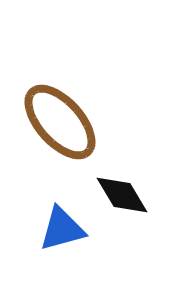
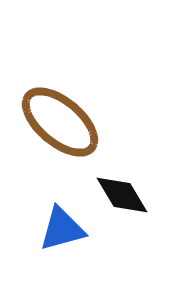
brown ellipse: rotated 8 degrees counterclockwise
